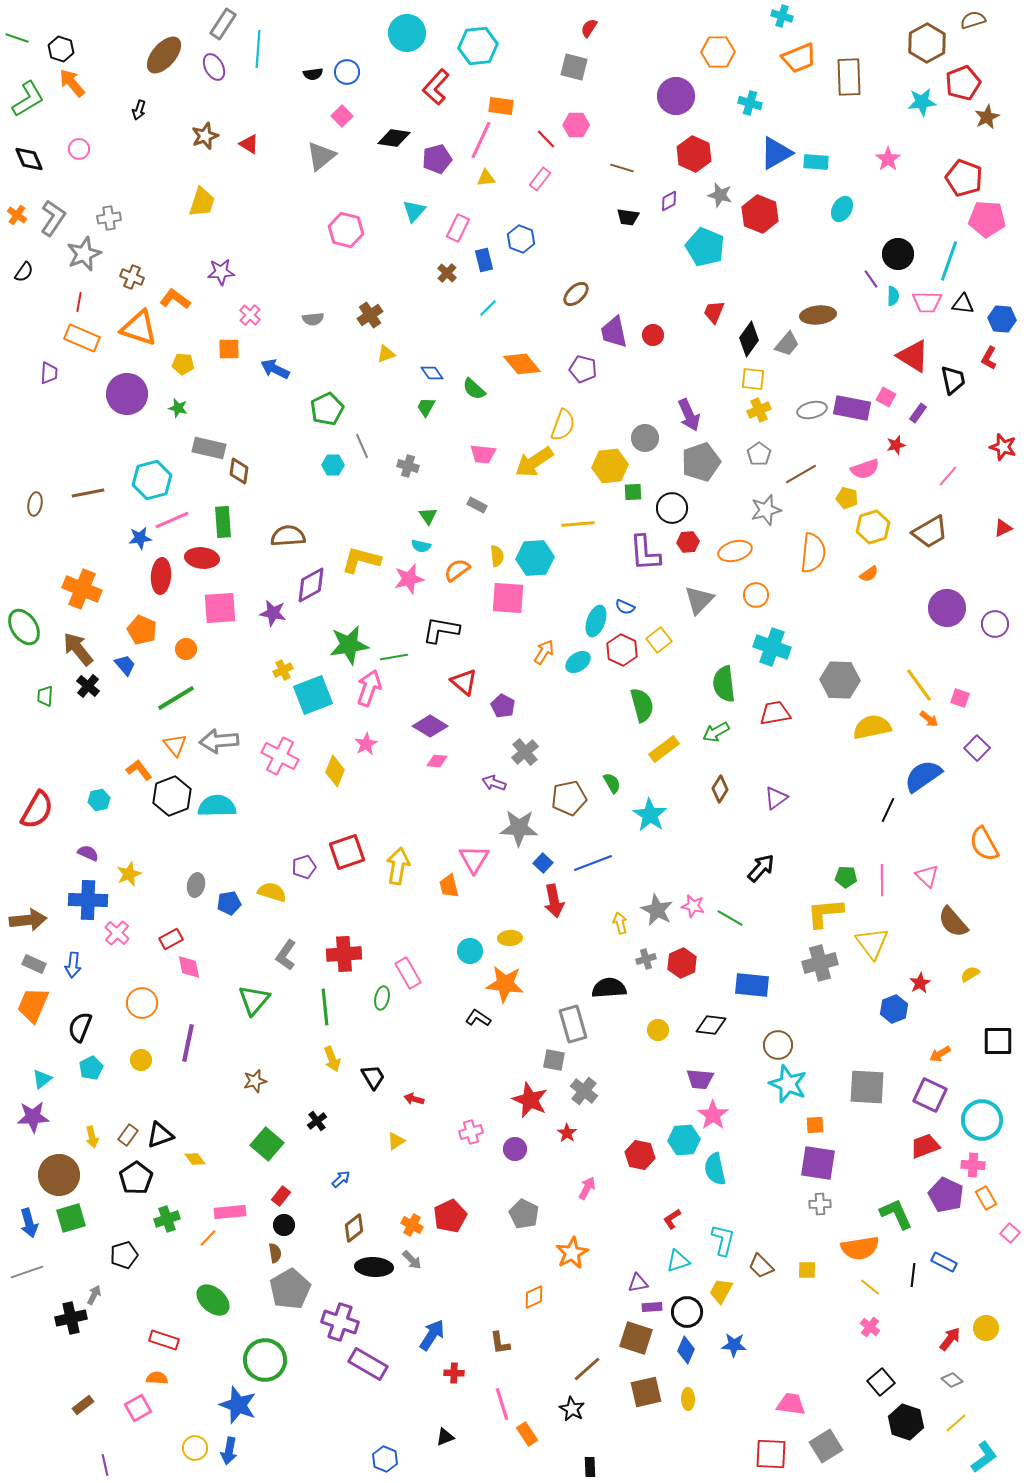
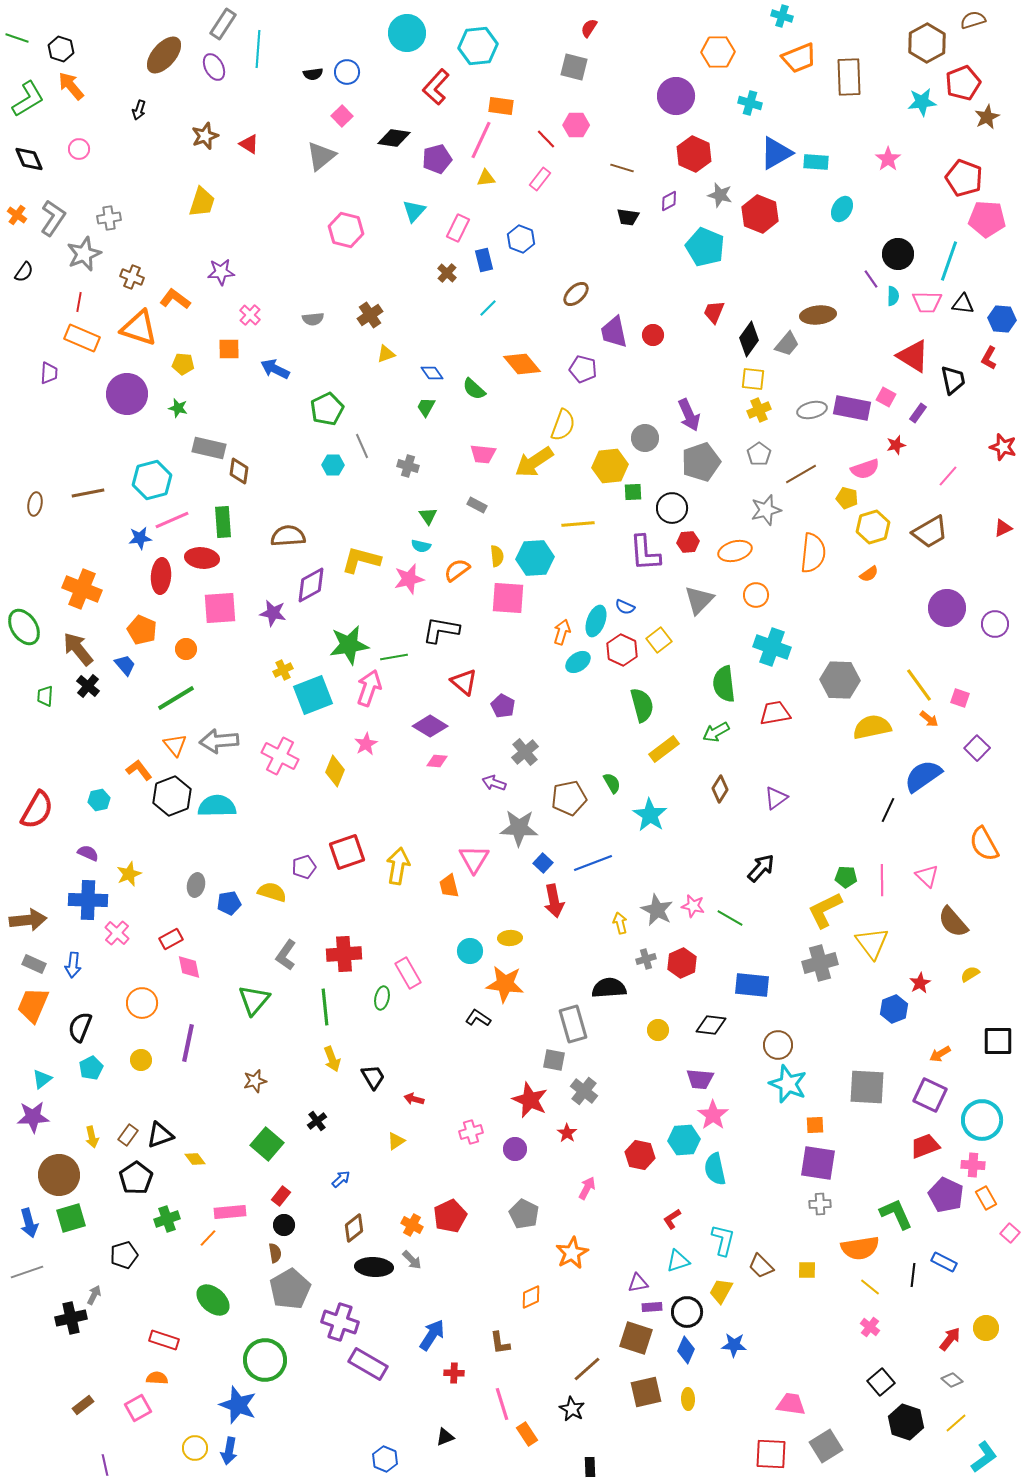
orange arrow at (72, 83): moved 1 px left, 3 px down
orange arrow at (544, 652): moved 18 px right, 20 px up; rotated 15 degrees counterclockwise
yellow L-shape at (825, 913): moved 3 px up; rotated 21 degrees counterclockwise
orange diamond at (534, 1297): moved 3 px left
